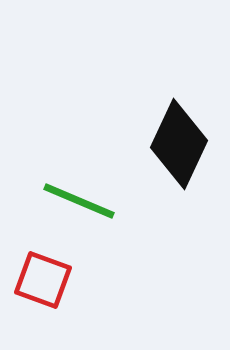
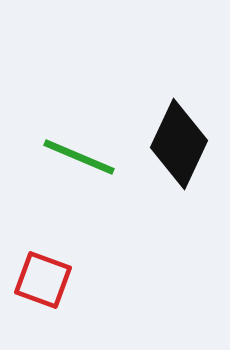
green line: moved 44 px up
